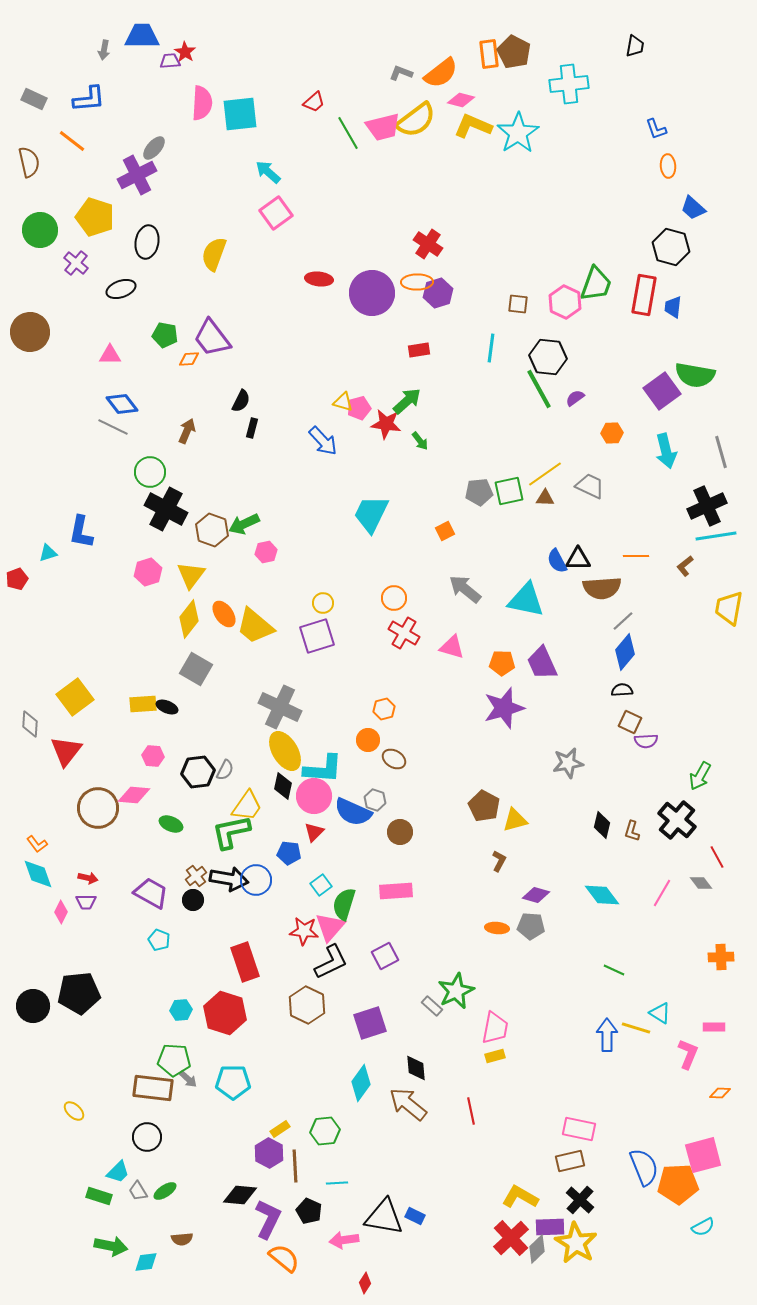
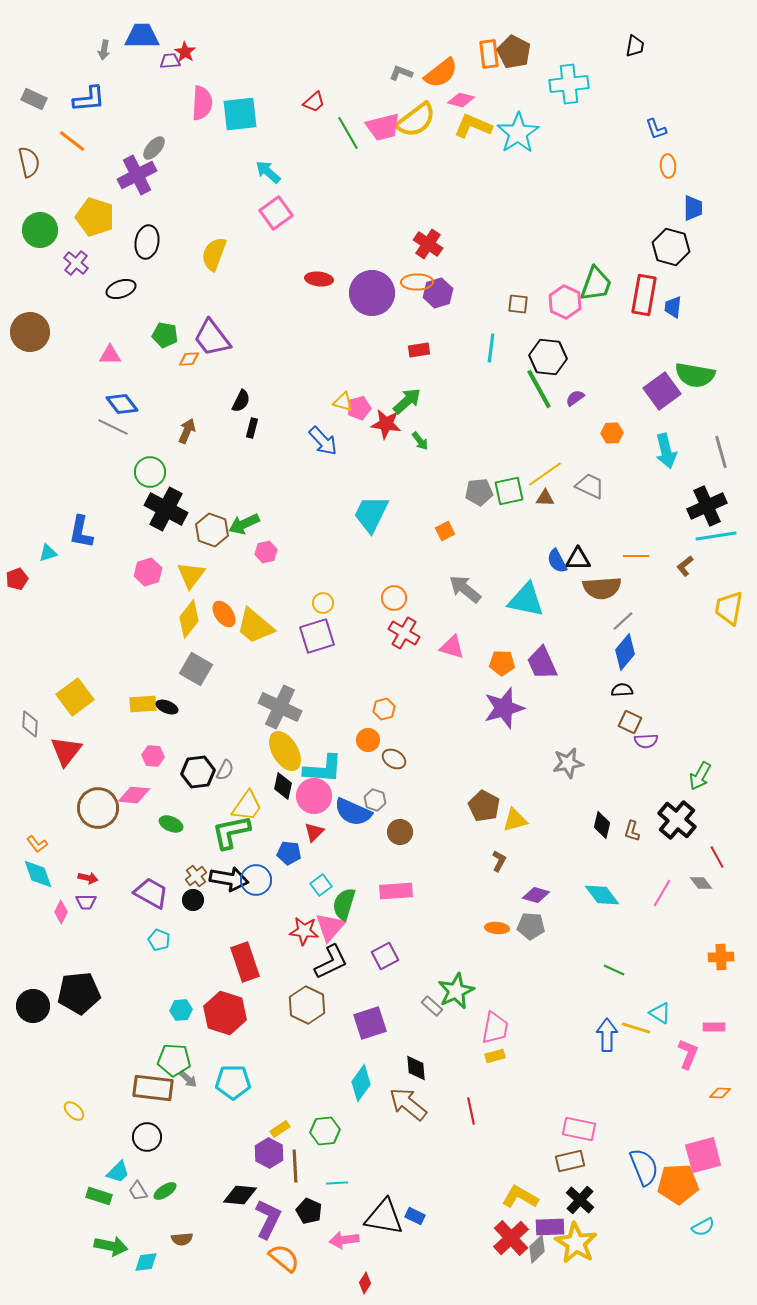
blue trapezoid at (693, 208): rotated 132 degrees counterclockwise
